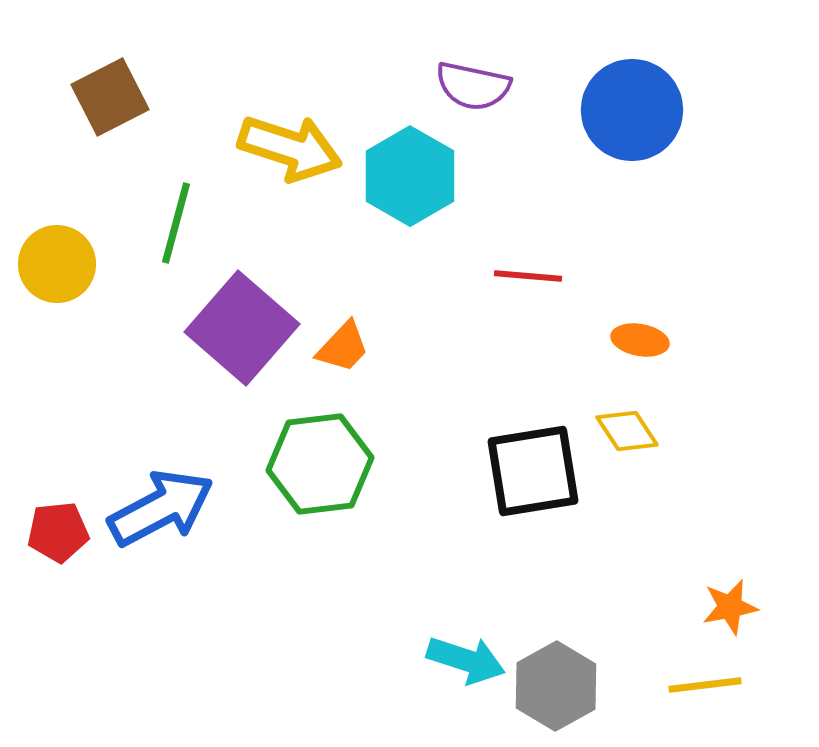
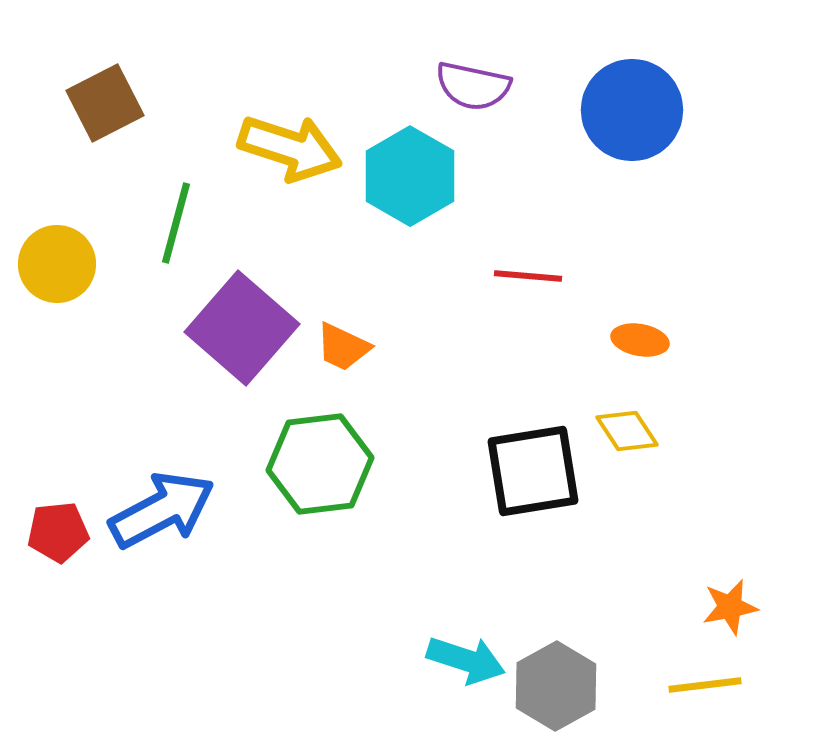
brown square: moved 5 px left, 6 px down
orange trapezoid: rotated 72 degrees clockwise
blue arrow: moved 1 px right, 2 px down
